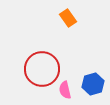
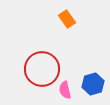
orange rectangle: moved 1 px left, 1 px down
